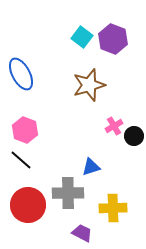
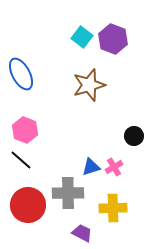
pink cross: moved 41 px down
